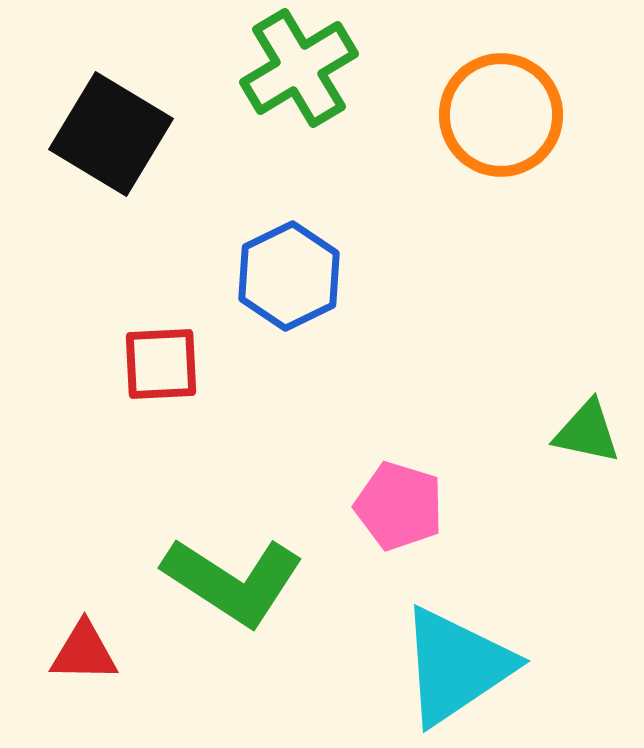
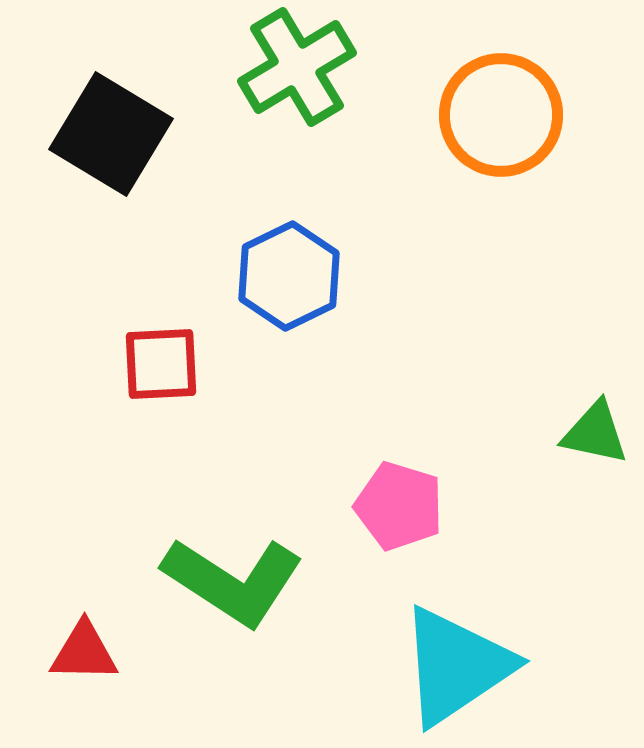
green cross: moved 2 px left, 1 px up
green triangle: moved 8 px right, 1 px down
